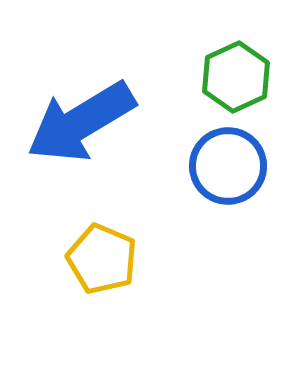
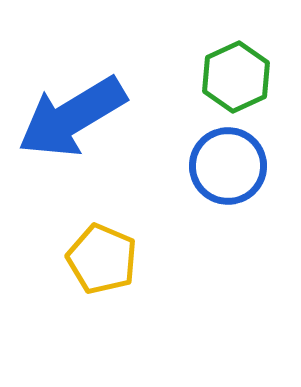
blue arrow: moved 9 px left, 5 px up
